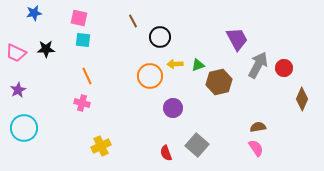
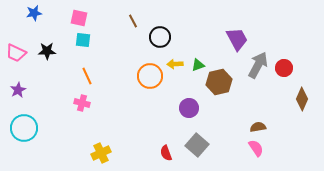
black star: moved 1 px right, 2 px down
purple circle: moved 16 px right
yellow cross: moved 7 px down
